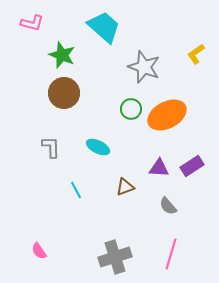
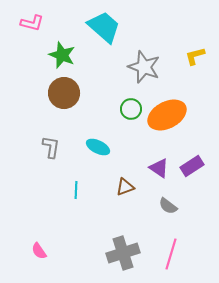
yellow L-shape: moved 1 px left, 2 px down; rotated 20 degrees clockwise
gray L-shape: rotated 10 degrees clockwise
purple triangle: rotated 30 degrees clockwise
cyan line: rotated 30 degrees clockwise
gray semicircle: rotated 12 degrees counterclockwise
gray cross: moved 8 px right, 4 px up
